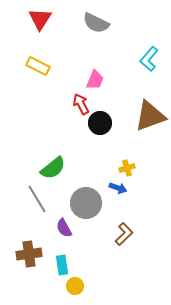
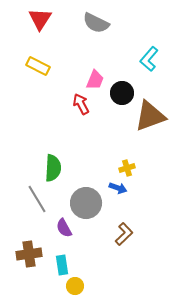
black circle: moved 22 px right, 30 px up
green semicircle: rotated 48 degrees counterclockwise
